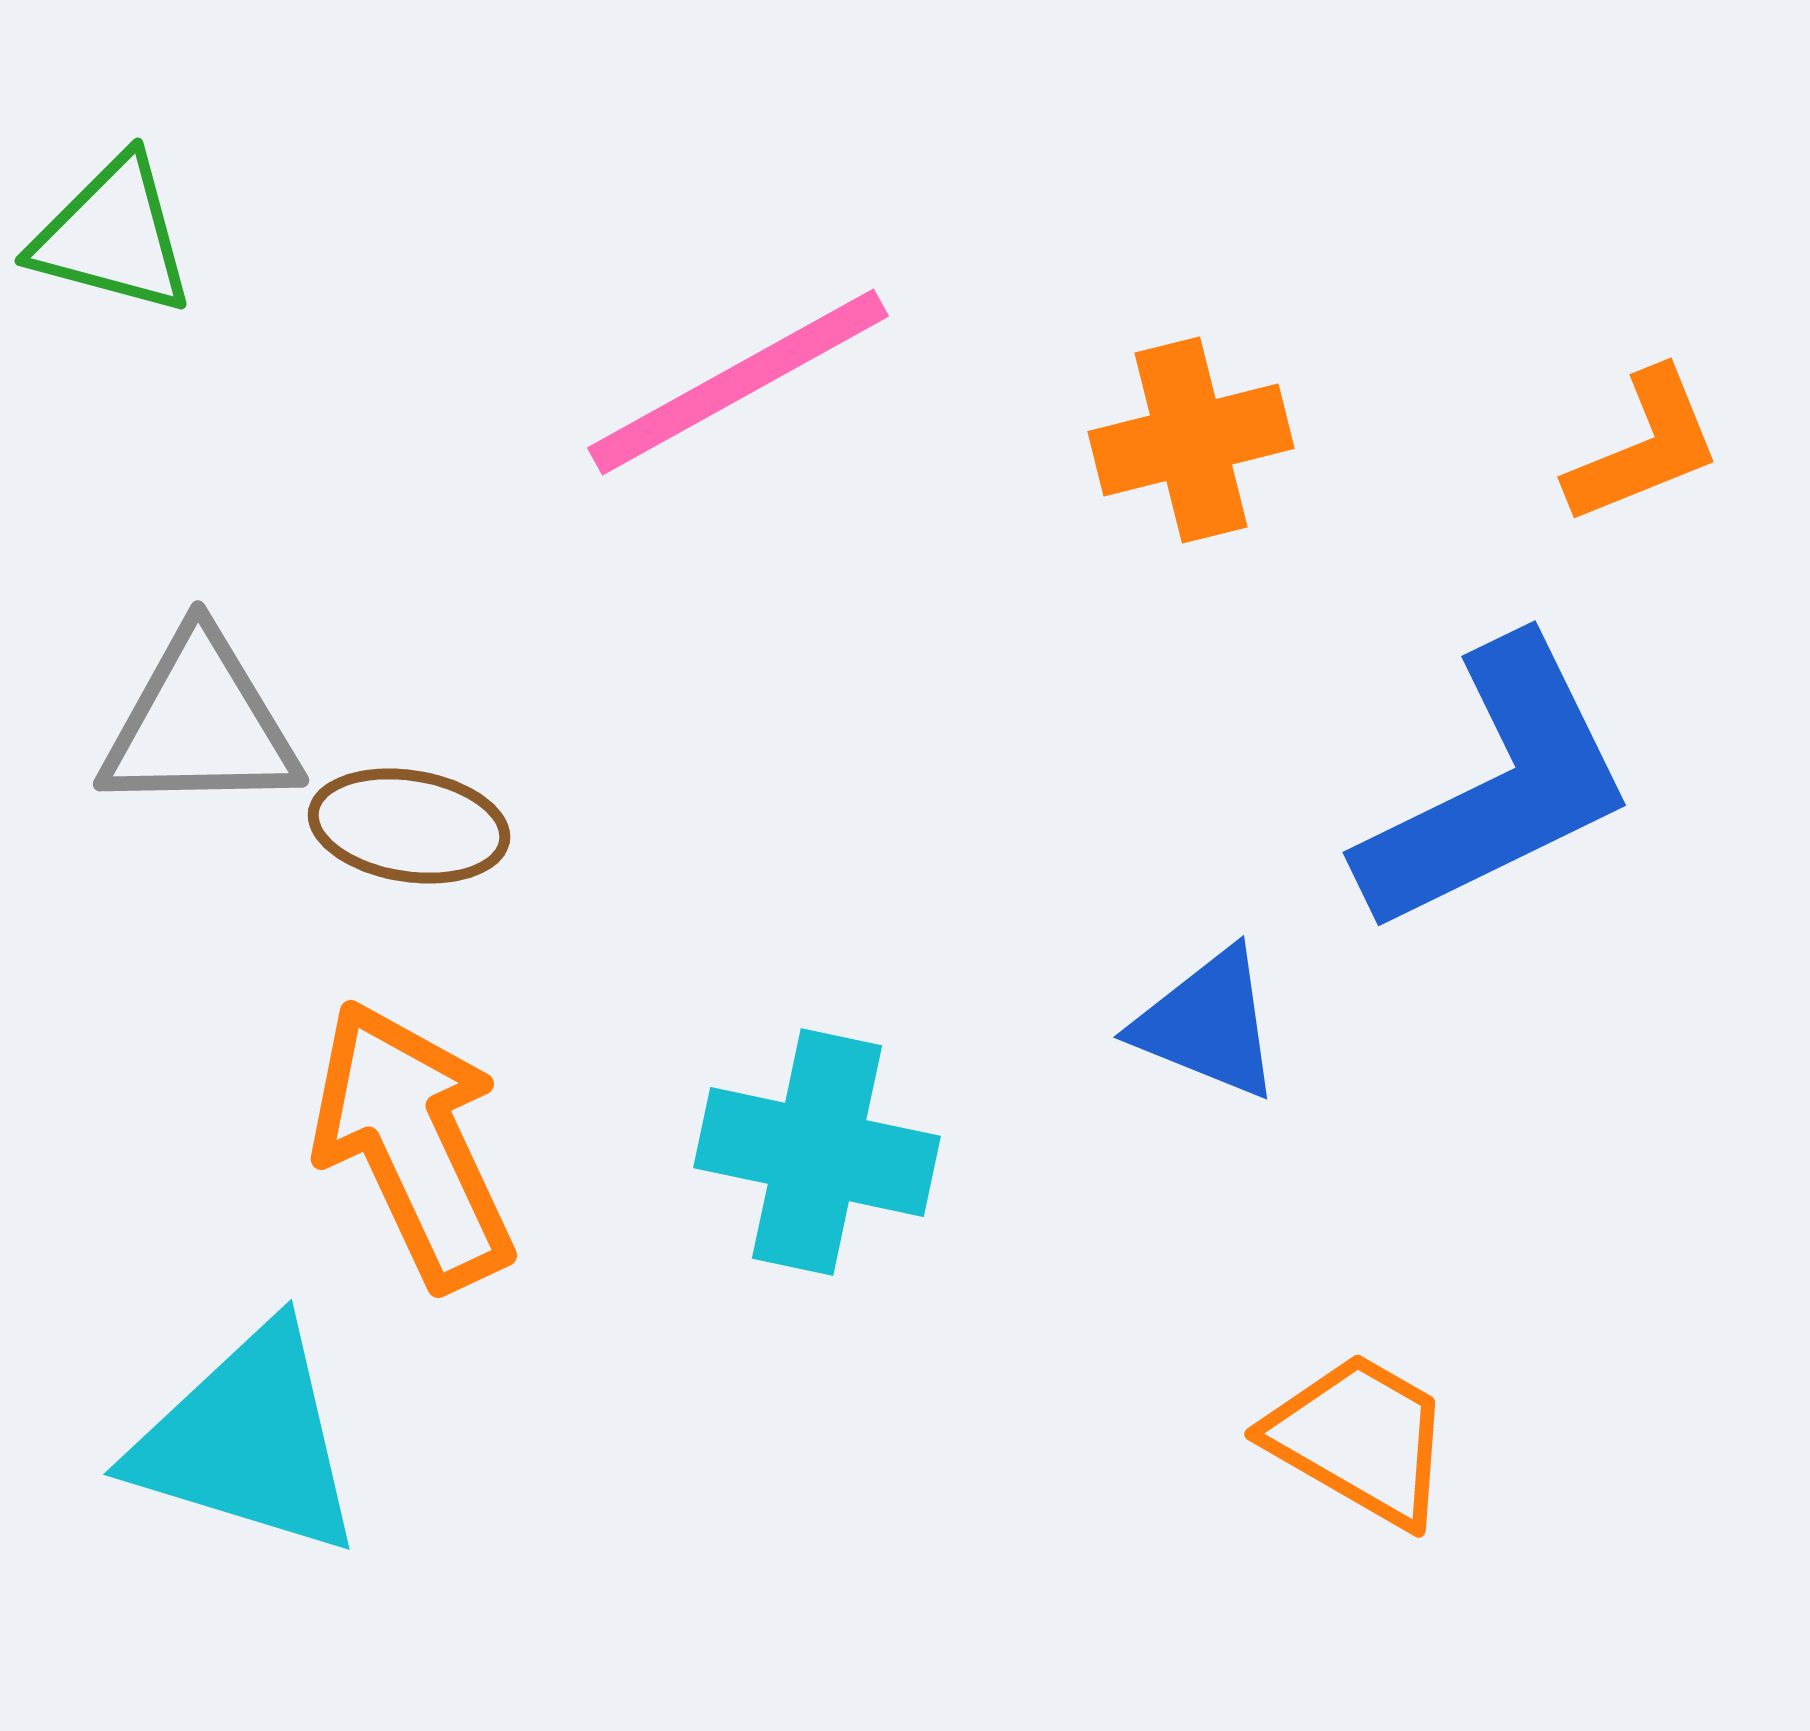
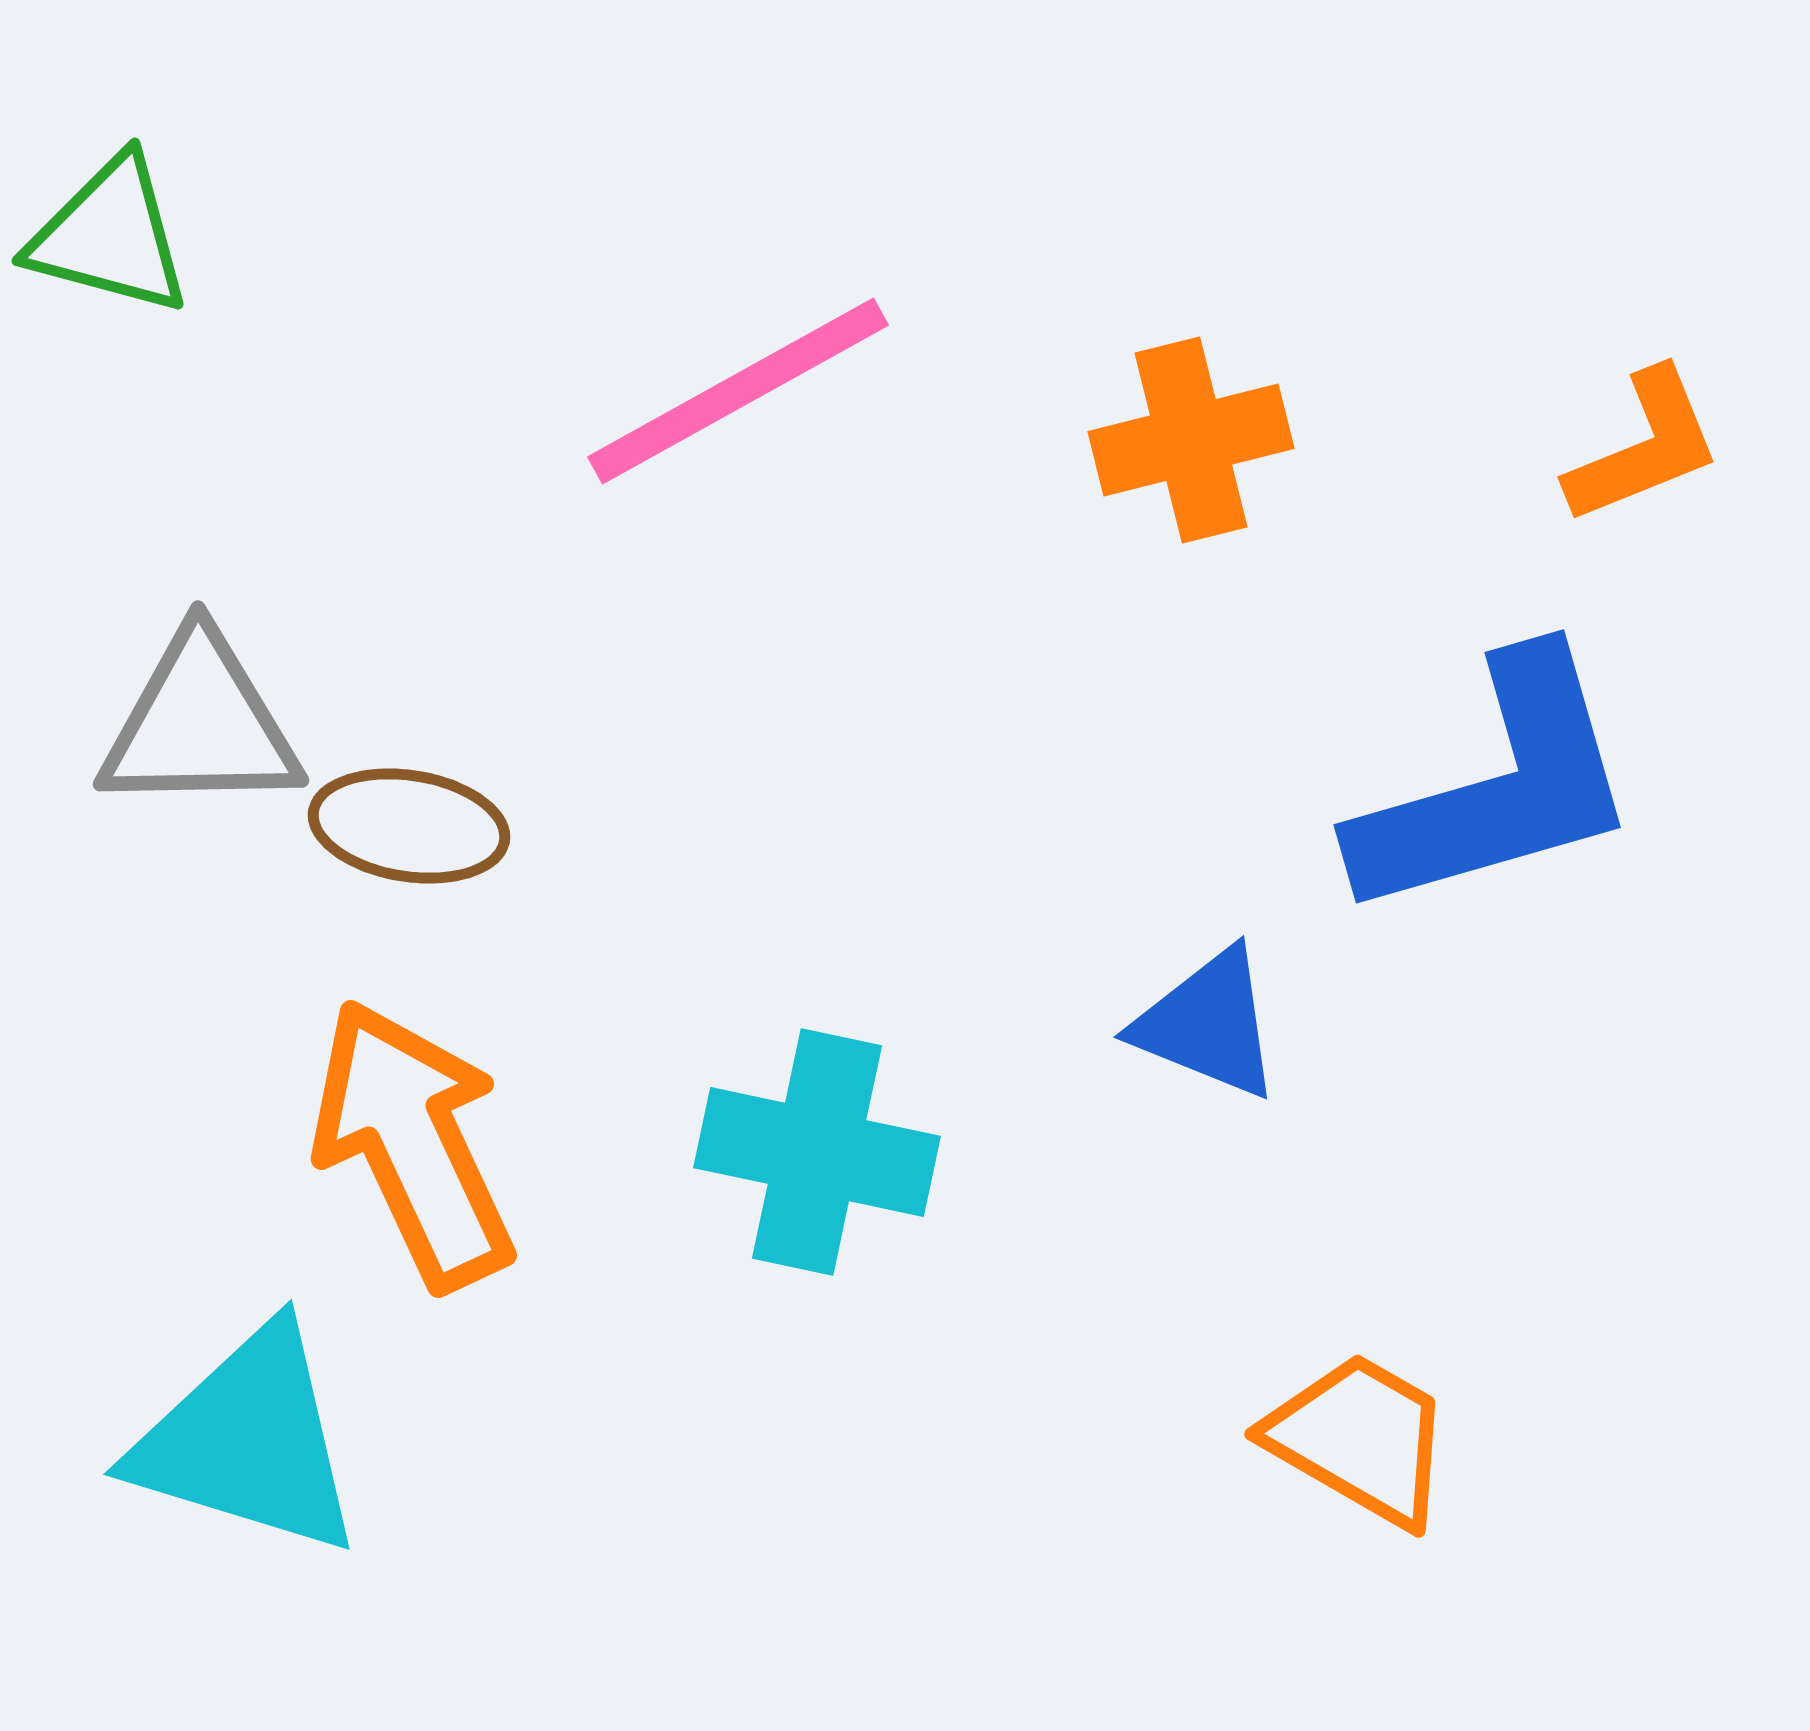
green triangle: moved 3 px left
pink line: moved 9 px down
blue L-shape: rotated 10 degrees clockwise
